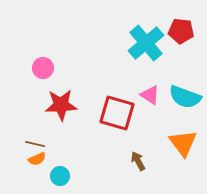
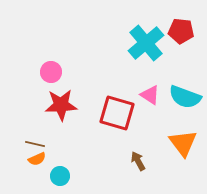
pink circle: moved 8 px right, 4 px down
